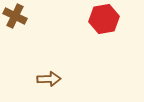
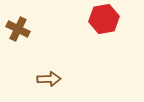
brown cross: moved 3 px right, 13 px down
